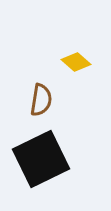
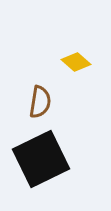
brown semicircle: moved 1 px left, 2 px down
